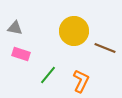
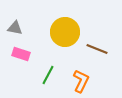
yellow circle: moved 9 px left, 1 px down
brown line: moved 8 px left, 1 px down
green line: rotated 12 degrees counterclockwise
